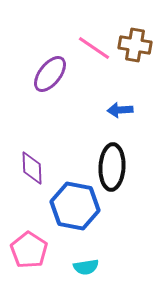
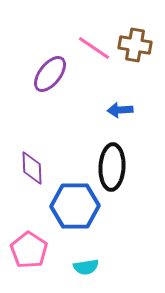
blue hexagon: rotated 12 degrees counterclockwise
